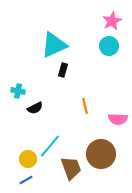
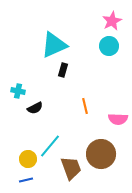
blue line: rotated 16 degrees clockwise
